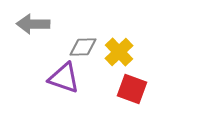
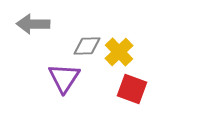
gray diamond: moved 4 px right, 1 px up
purple triangle: rotated 44 degrees clockwise
